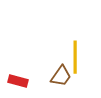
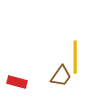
red rectangle: moved 1 px left, 1 px down
